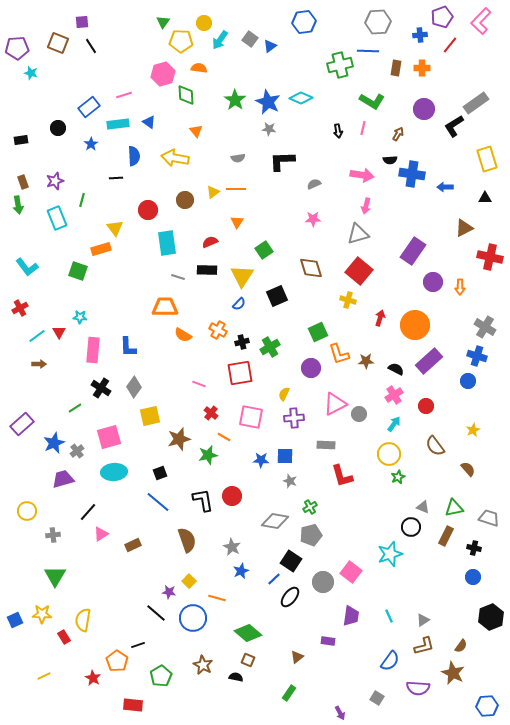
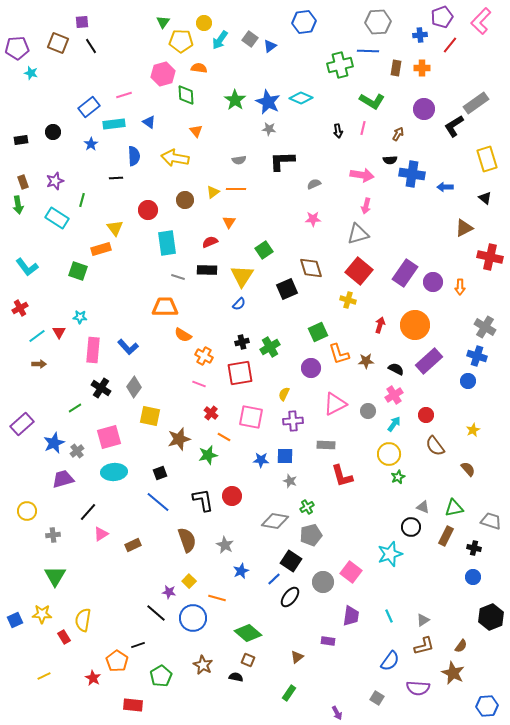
cyan rectangle at (118, 124): moved 4 px left
black circle at (58, 128): moved 5 px left, 4 px down
gray semicircle at (238, 158): moved 1 px right, 2 px down
black triangle at (485, 198): rotated 40 degrees clockwise
cyan rectangle at (57, 218): rotated 35 degrees counterclockwise
orange triangle at (237, 222): moved 8 px left
purple rectangle at (413, 251): moved 8 px left, 22 px down
black square at (277, 296): moved 10 px right, 7 px up
red arrow at (380, 318): moved 7 px down
orange cross at (218, 330): moved 14 px left, 26 px down
blue L-shape at (128, 347): rotated 40 degrees counterclockwise
red circle at (426, 406): moved 9 px down
gray circle at (359, 414): moved 9 px right, 3 px up
yellow square at (150, 416): rotated 25 degrees clockwise
purple cross at (294, 418): moved 1 px left, 3 px down
green cross at (310, 507): moved 3 px left
gray trapezoid at (489, 518): moved 2 px right, 3 px down
gray star at (232, 547): moved 7 px left, 2 px up
purple arrow at (340, 713): moved 3 px left
